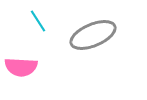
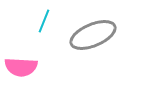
cyan line: moved 6 px right; rotated 55 degrees clockwise
